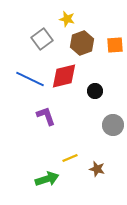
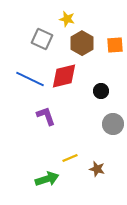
gray square: rotated 30 degrees counterclockwise
brown hexagon: rotated 10 degrees counterclockwise
black circle: moved 6 px right
gray circle: moved 1 px up
